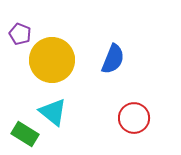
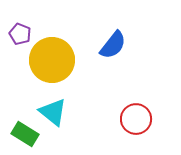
blue semicircle: moved 14 px up; rotated 16 degrees clockwise
red circle: moved 2 px right, 1 px down
